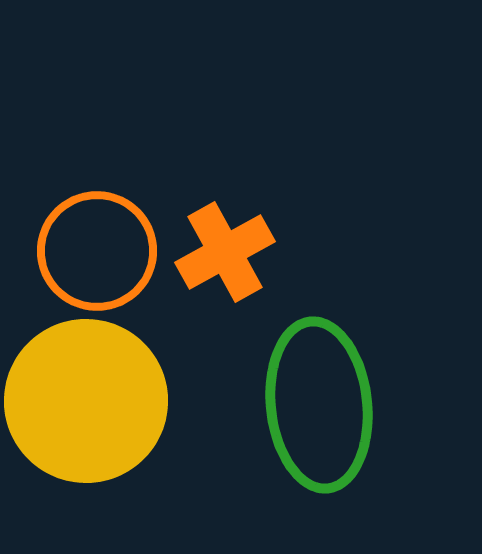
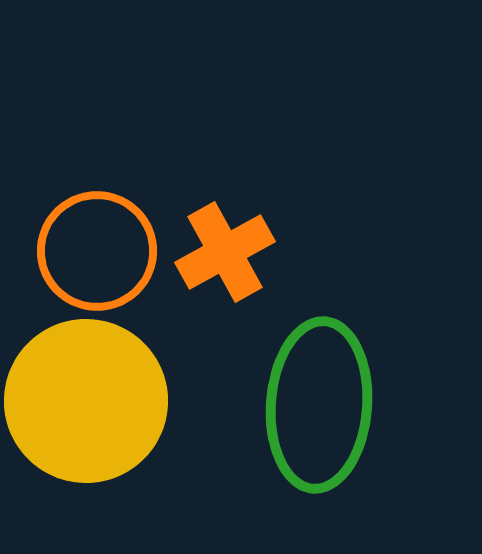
green ellipse: rotated 10 degrees clockwise
